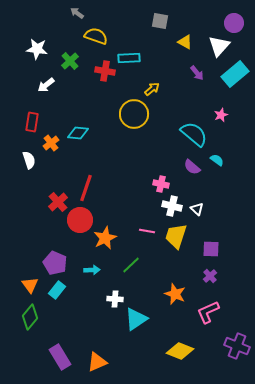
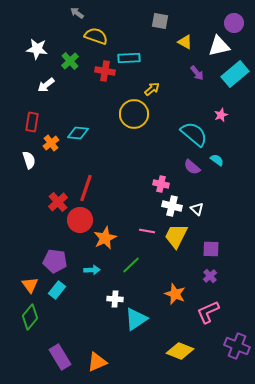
white triangle at (219, 46): rotated 35 degrees clockwise
yellow trapezoid at (176, 236): rotated 8 degrees clockwise
purple pentagon at (55, 263): moved 2 px up; rotated 15 degrees counterclockwise
